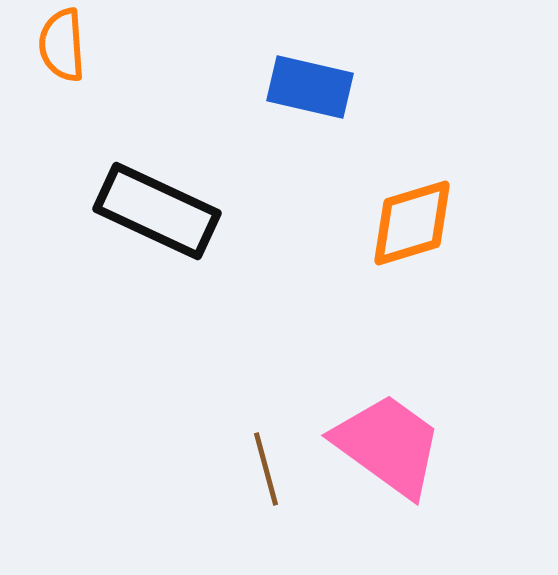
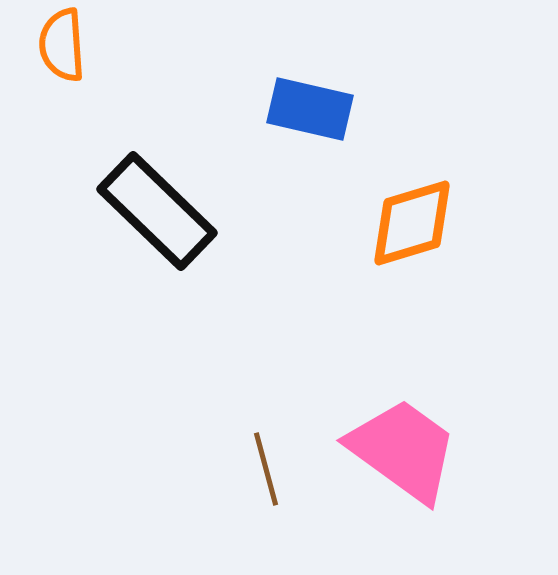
blue rectangle: moved 22 px down
black rectangle: rotated 19 degrees clockwise
pink trapezoid: moved 15 px right, 5 px down
